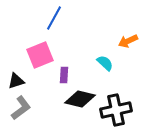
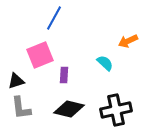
black diamond: moved 11 px left, 10 px down
gray L-shape: rotated 120 degrees clockwise
